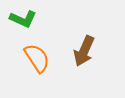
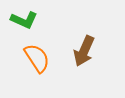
green L-shape: moved 1 px right, 1 px down
